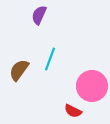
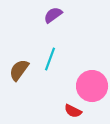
purple semicircle: moved 14 px right; rotated 30 degrees clockwise
